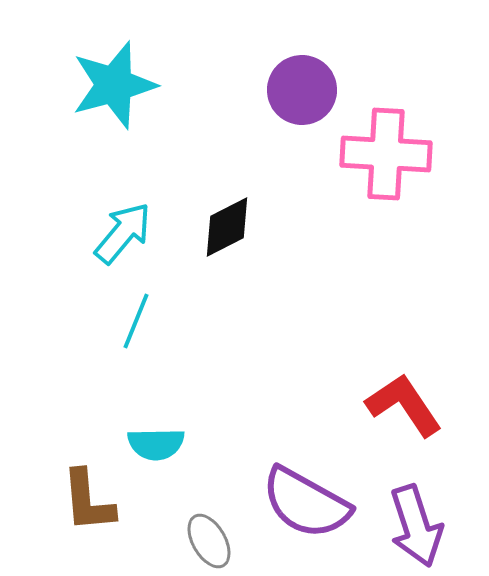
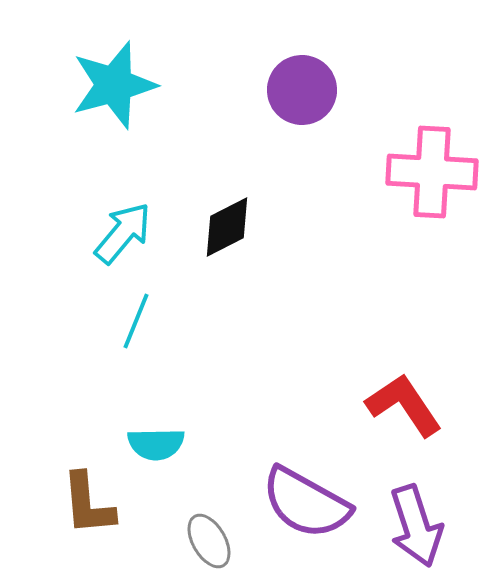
pink cross: moved 46 px right, 18 px down
brown L-shape: moved 3 px down
